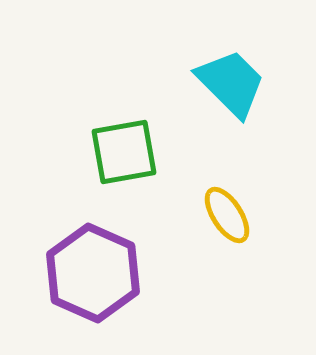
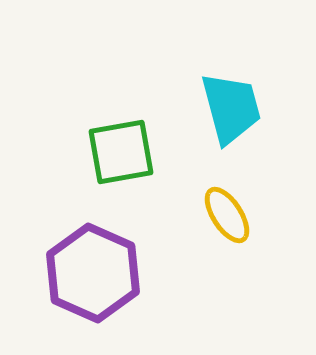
cyan trapezoid: moved 25 px down; rotated 30 degrees clockwise
green square: moved 3 px left
